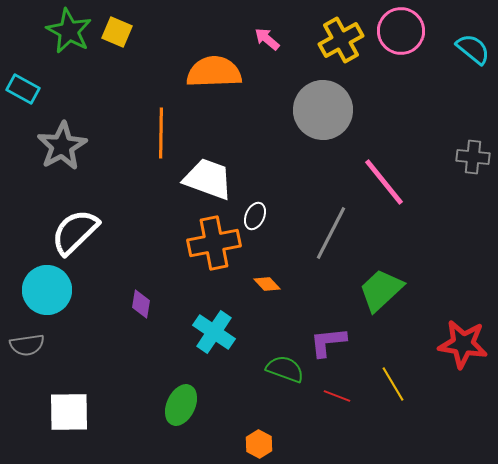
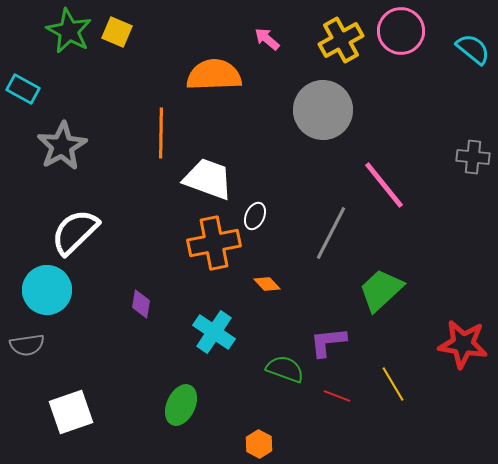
orange semicircle: moved 3 px down
pink line: moved 3 px down
white square: moved 2 px right; rotated 18 degrees counterclockwise
